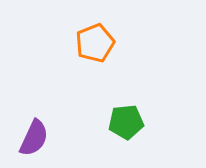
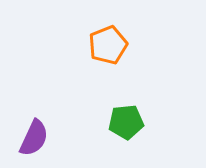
orange pentagon: moved 13 px right, 2 px down
